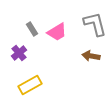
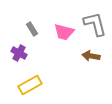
pink trapezoid: moved 7 px right; rotated 45 degrees clockwise
purple cross: rotated 21 degrees counterclockwise
